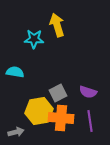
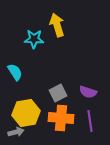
cyan semicircle: rotated 48 degrees clockwise
yellow hexagon: moved 13 px left, 2 px down
